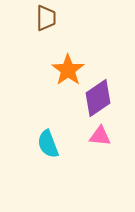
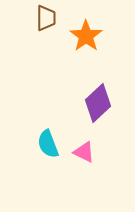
orange star: moved 18 px right, 34 px up
purple diamond: moved 5 px down; rotated 9 degrees counterclockwise
pink triangle: moved 16 px left, 16 px down; rotated 20 degrees clockwise
